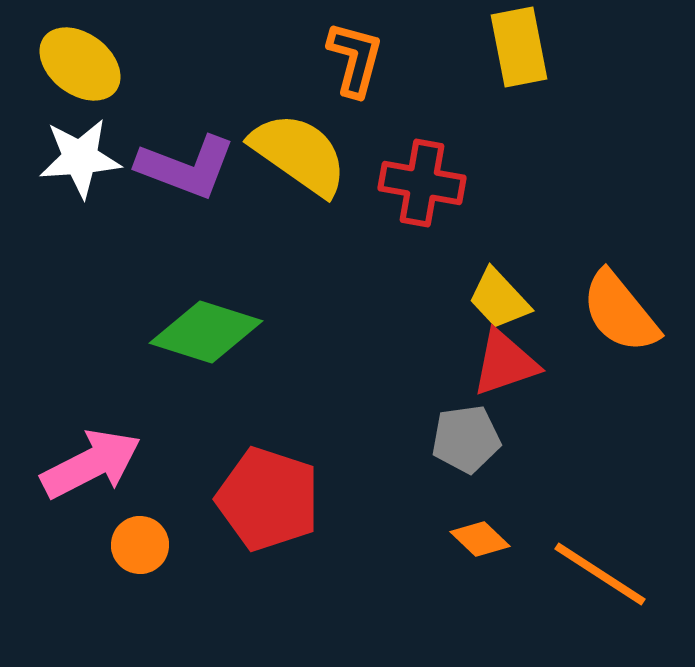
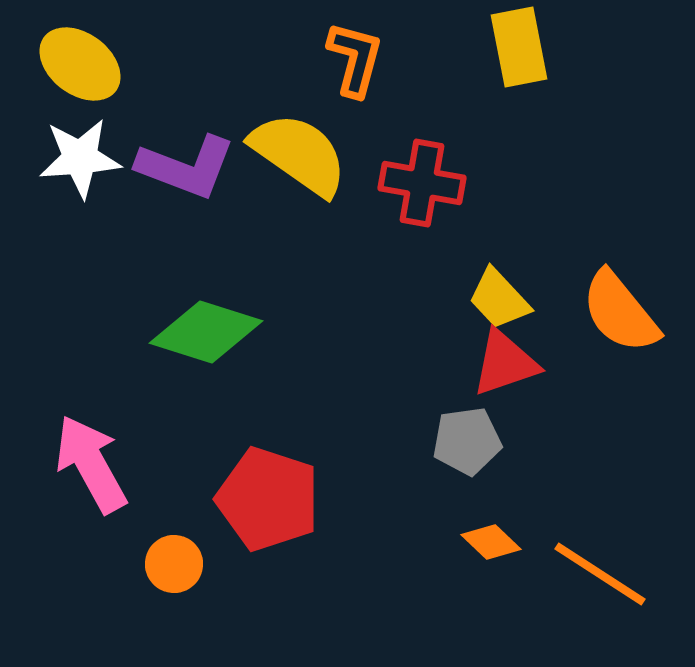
gray pentagon: moved 1 px right, 2 px down
pink arrow: rotated 92 degrees counterclockwise
orange diamond: moved 11 px right, 3 px down
orange circle: moved 34 px right, 19 px down
